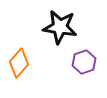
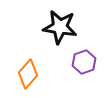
orange diamond: moved 9 px right, 11 px down
